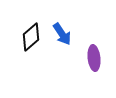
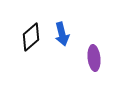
blue arrow: rotated 20 degrees clockwise
